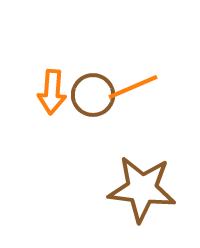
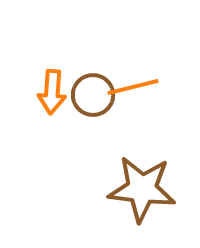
orange line: rotated 9 degrees clockwise
